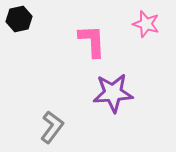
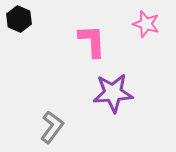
black hexagon: rotated 25 degrees counterclockwise
